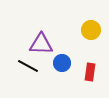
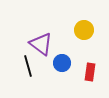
yellow circle: moved 7 px left
purple triangle: rotated 35 degrees clockwise
black line: rotated 45 degrees clockwise
